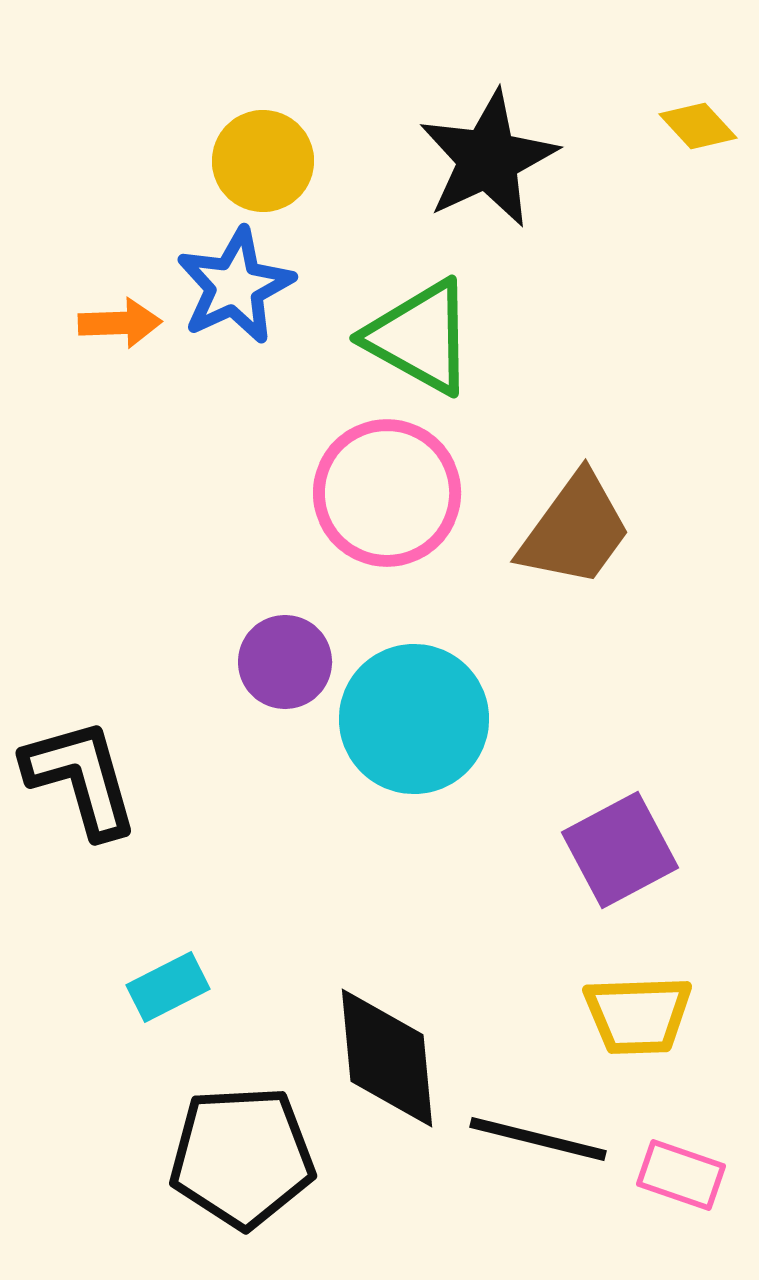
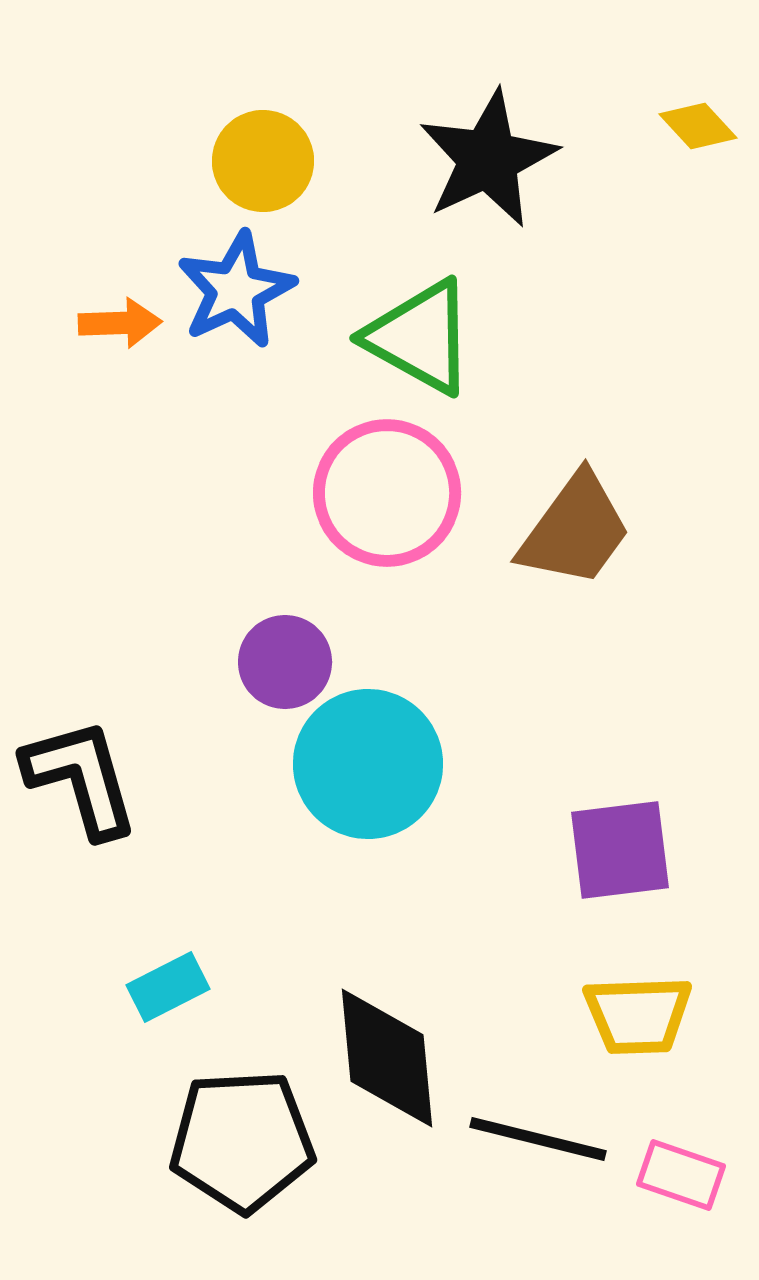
blue star: moved 1 px right, 4 px down
cyan circle: moved 46 px left, 45 px down
purple square: rotated 21 degrees clockwise
black pentagon: moved 16 px up
